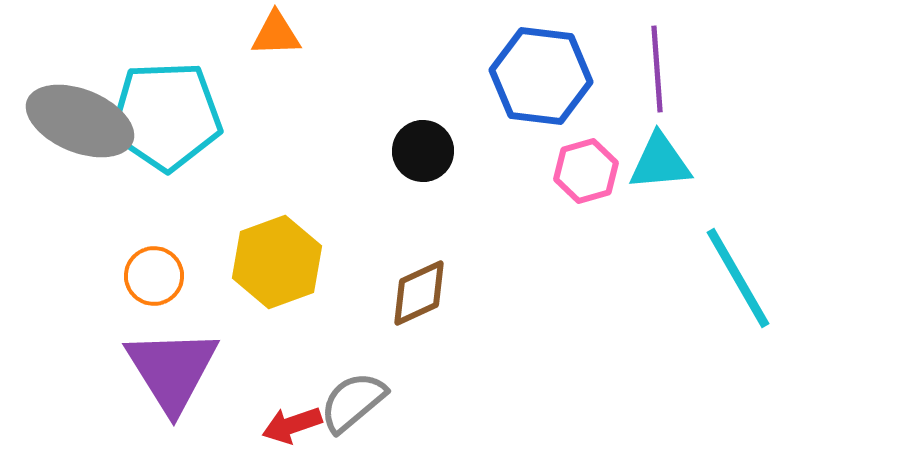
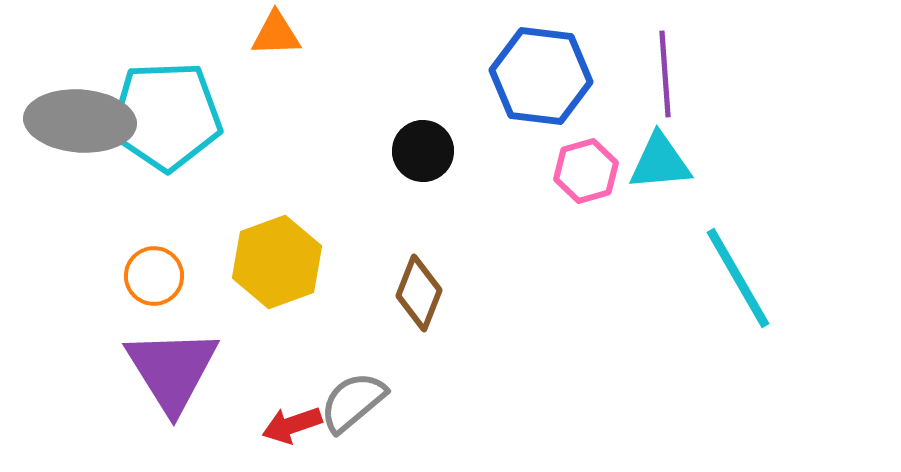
purple line: moved 8 px right, 5 px down
gray ellipse: rotated 18 degrees counterclockwise
brown diamond: rotated 44 degrees counterclockwise
